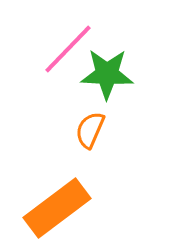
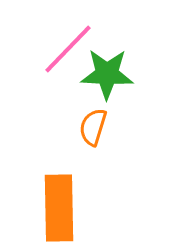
orange semicircle: moved 3 px right, 3 px up; rotated 6 degrees counterclockwise
orange rectangle: moved 2 px right; rotated 54 degrees counterclockwise
